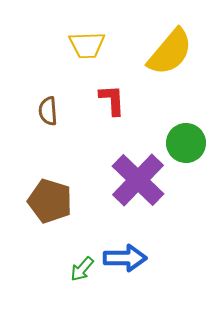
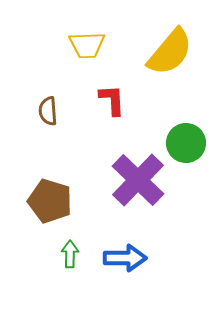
green arrow: moved 12 px left, 15 px up; rotated 140 degrees clockwise
